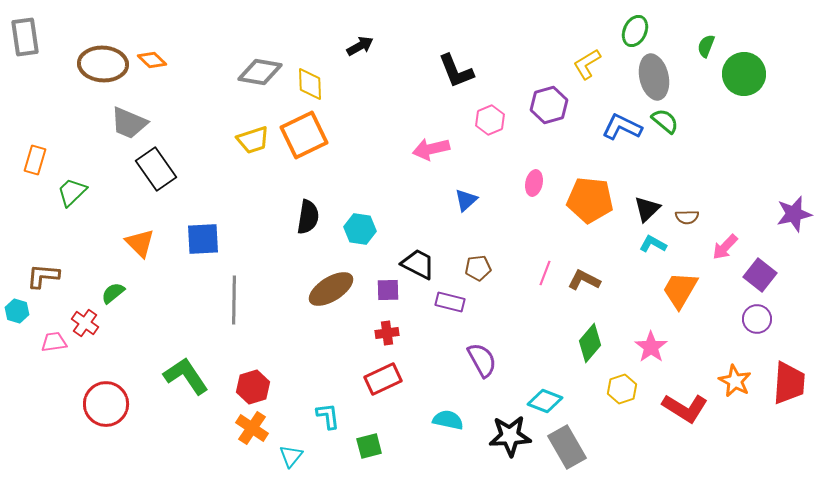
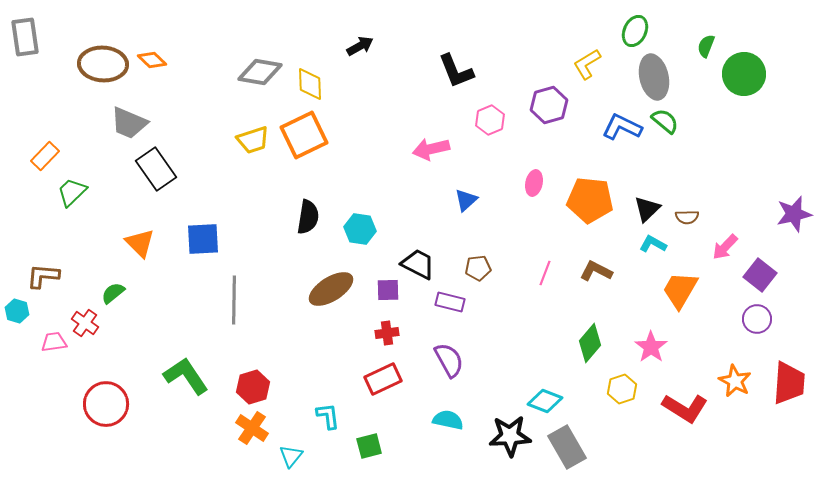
orange rectangle at (35, 160): moved 10 px right, 4 px up; rotated 28 degrees clockwise
brown L-shape at (584, 280): moved 12 px right, 9 px up
purple semicircle at (482, 360): moved 33 px left
